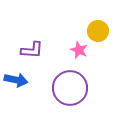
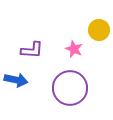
yellow circle: moved 1 px right, 1 px up
pink star: moved 5 px left, 1 px up
